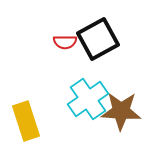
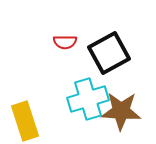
black square: moved 11 px right, 14 px down
cyan cross: rotated 18 degrees clockwise
yellow rectangle: moved 1 px left
